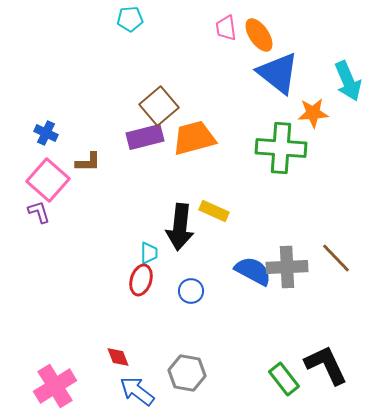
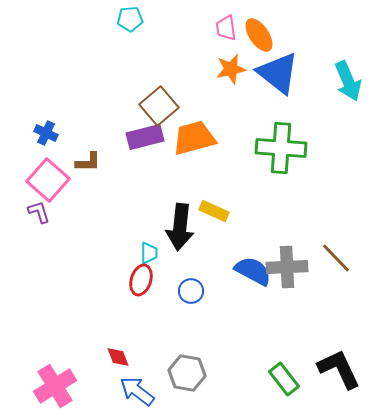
orange star: moved 82 px left, 44 px up; rotated 8 degrees counterclockwise
black L-shape: moved 13 px right, 4 px down
